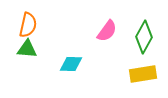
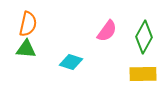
orange semicircle: moved 1 px up
green triangle: moved 1 px left
cyan diamond: moved 2 px up; rotated 15 degrees clockwise
yellow rectangle: rotated 8 degrees clockwise
